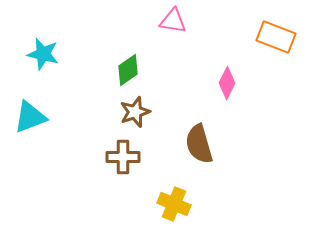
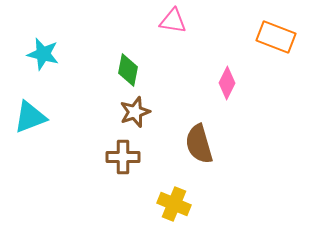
green diamond: rotated 44 degrees counterclockwise
